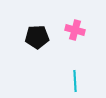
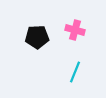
cyan line: moved 9 px up; rotated 25 degrees clockwise
